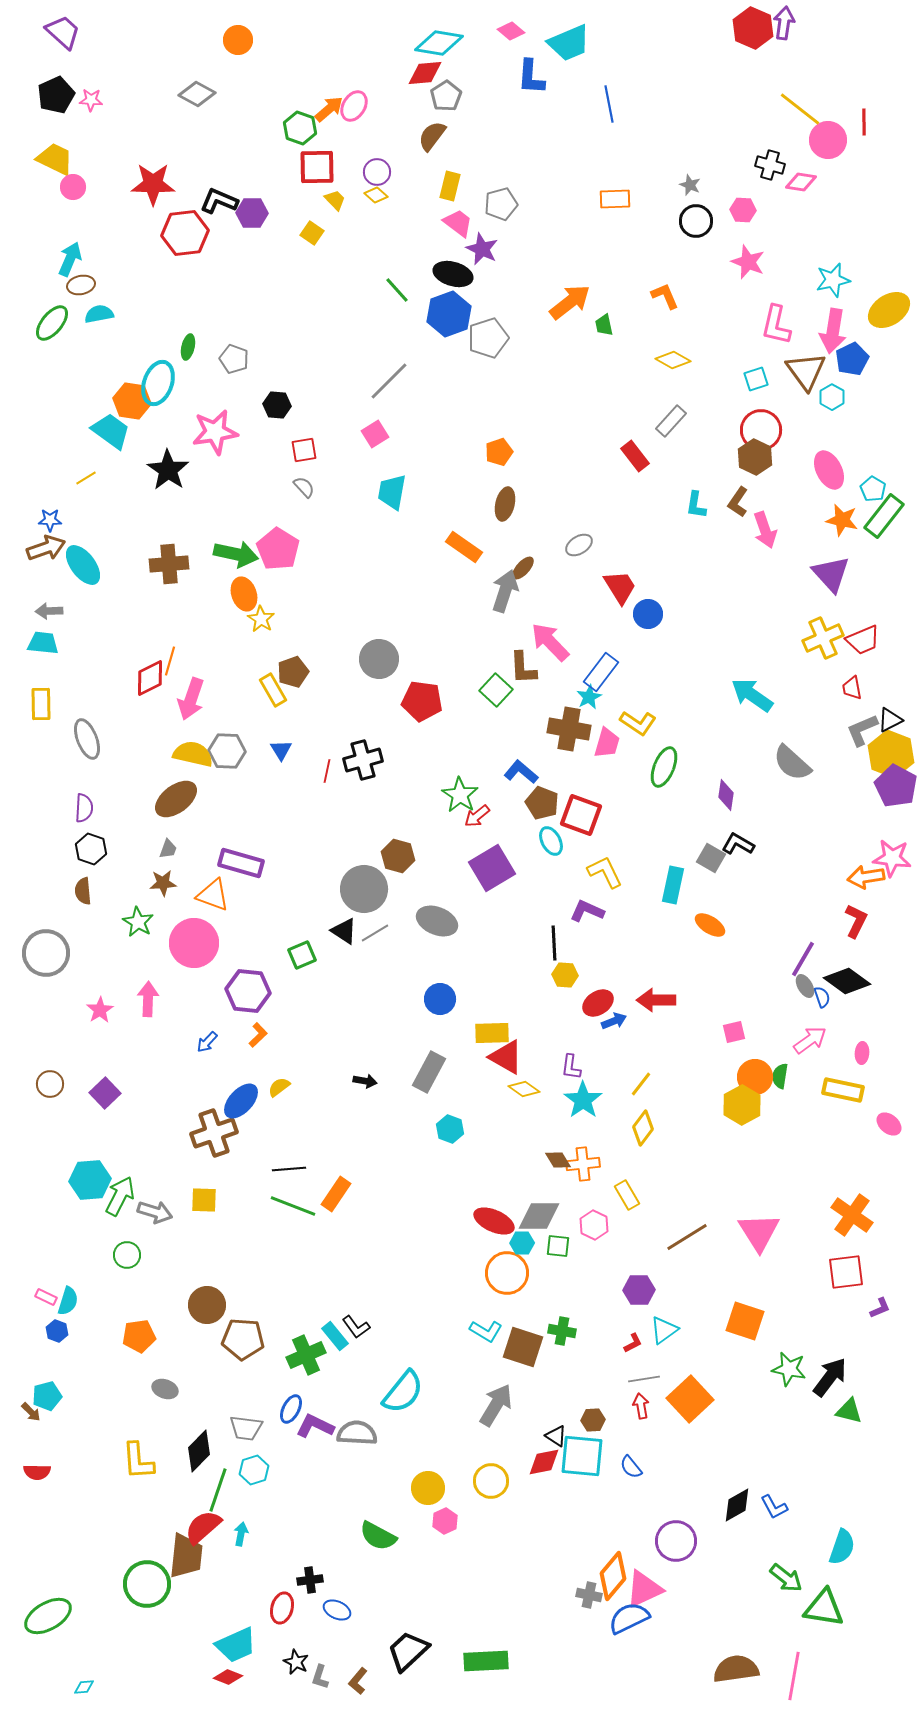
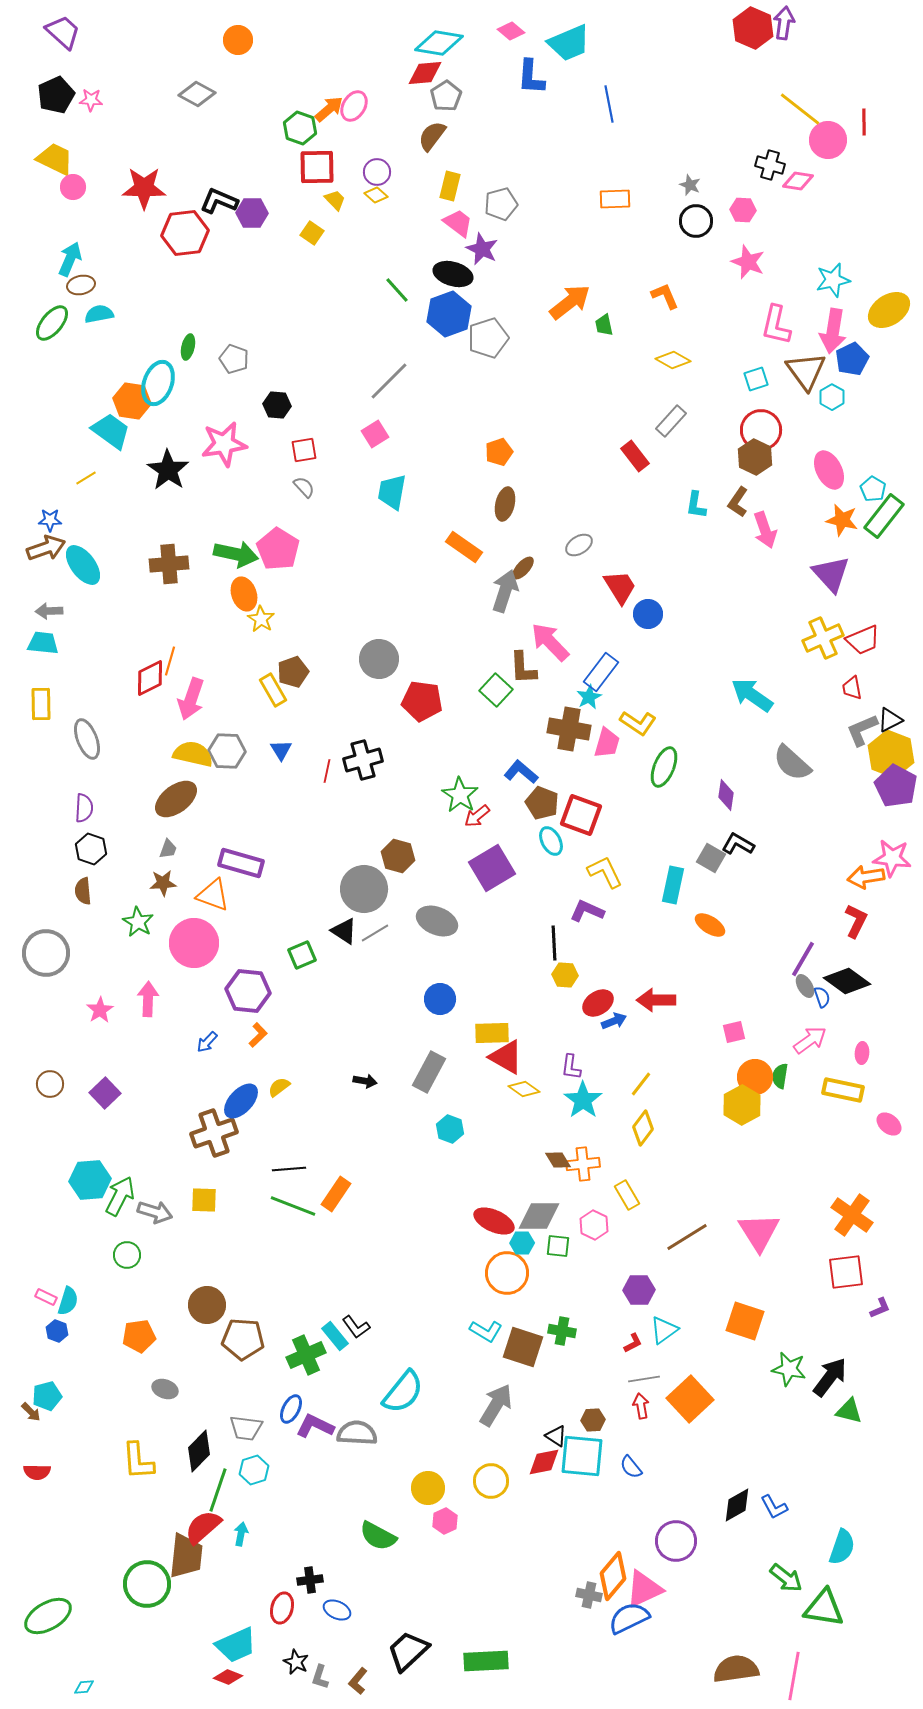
pink diamond at (801, 182): moved 3 px left, 1 px up
red star at (153, 184): moved 9 px left, 4 px down
pink star at (215, 432): moved 9 px right, 12 px down
